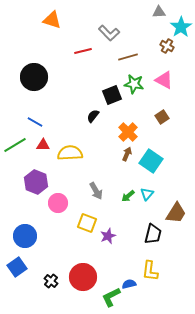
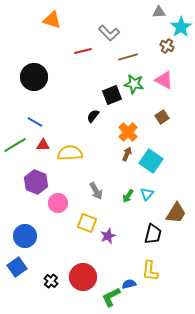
green arrow: rotated 16 degrees counterclockwise
